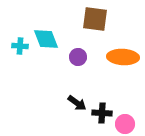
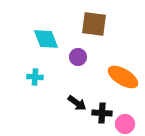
brown square: moved 1 px left, 5 px down
cyan cross: moved 15 px right, 31 px down
orange ellipse: moved 20 px down; rotated 28 degrees clockwise
